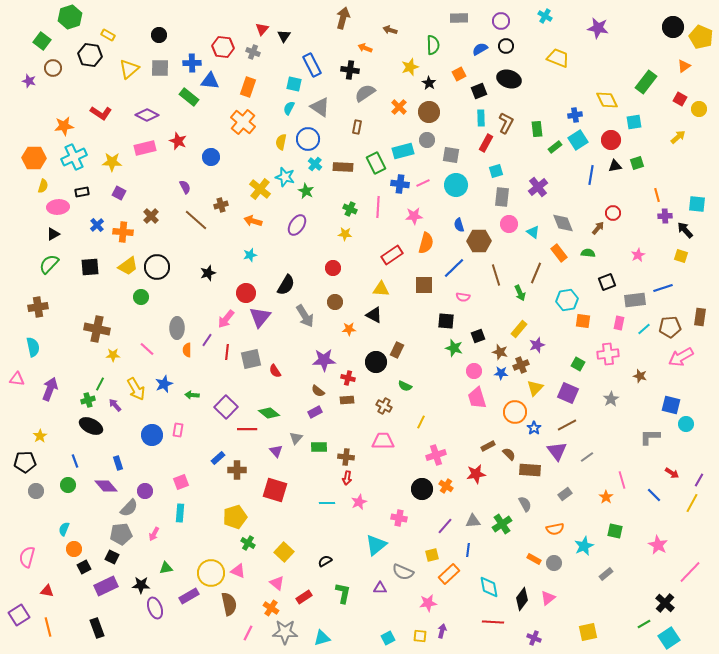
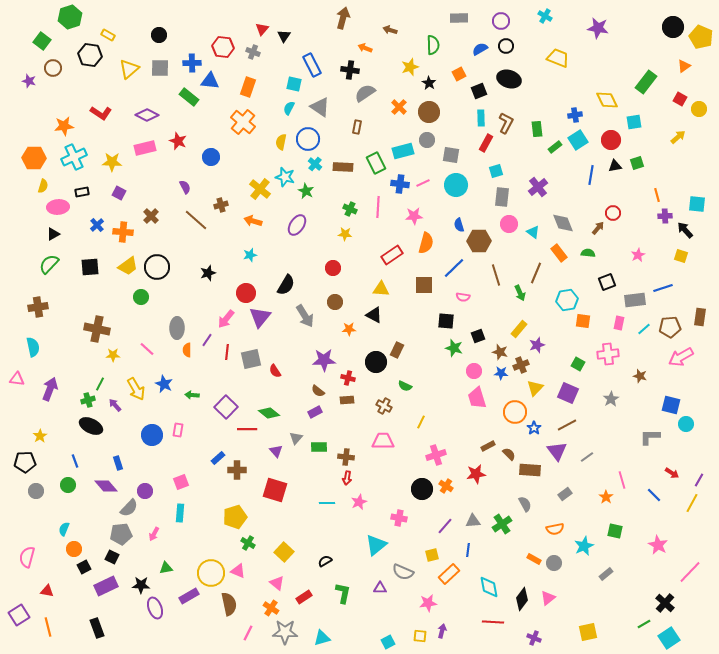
blue star at (164, 384): rotated 24 degrees counterclockwise
cyan square at (388, 638): moved 4 px down
